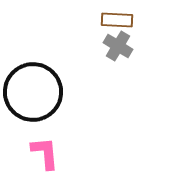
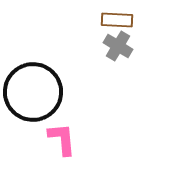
pink L-shape: moved 17 px right, 14 px up
